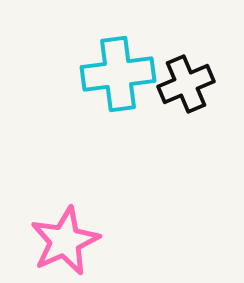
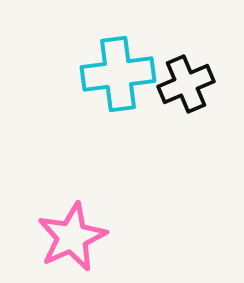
pink star: moved 7 px right, 4 px up
